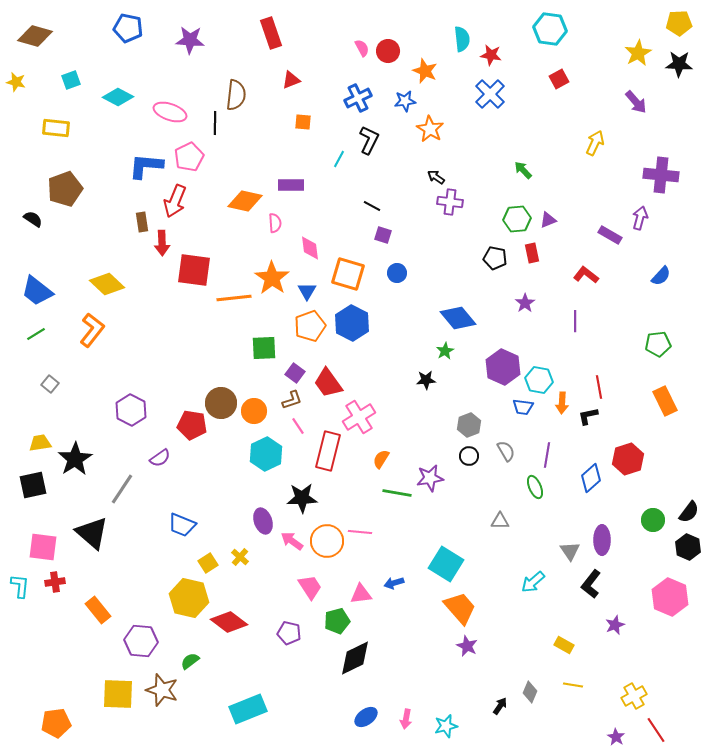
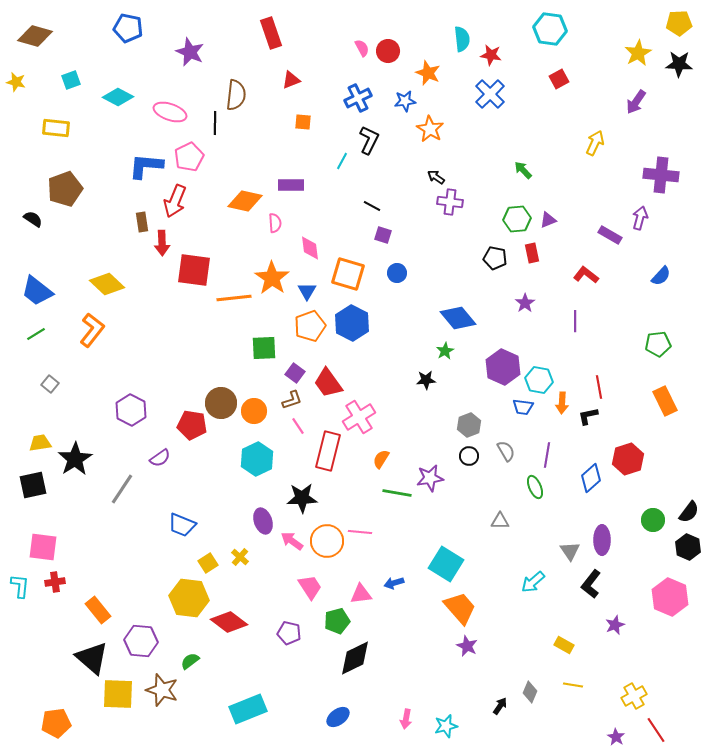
purple star at (190, 40): moved 12 px down; rotated 20 degrees clockwise
orange star at (425, 71): moved 3 px right, 2 px down
purple arrow at (636, 102): rotated 75 degrees clockwise
cyan line at (339, 159): moved 3 px right, 2 px down
cyan hexagon at (266, 454): moved 9 px left, 5 px down
black triangle at (92, 533): moved 125 px down
yellow hexagon at (189, 598): rotated 6 degrees counterclockwise
blue ellipse at (366, 717): moved 28 px left
